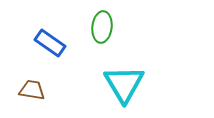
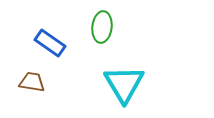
brown trapezoid: moved 8 px up
